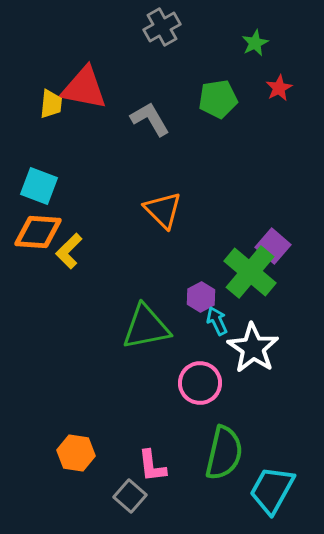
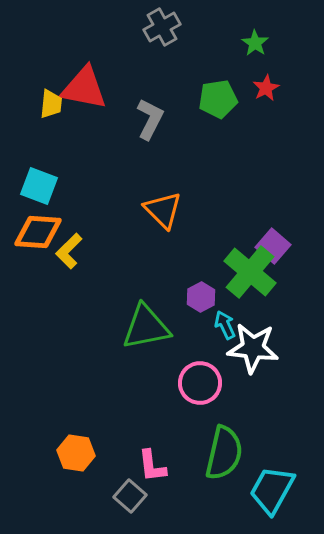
green star: rotated 12 degrees counterclockwise
red star: moved 13 px left
gray L-shape: rotated 57 degrees clockwise
cyan arrow: moved 8 px right, 4 px down
white star: rotated 27 degrees counterclockwise
